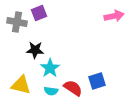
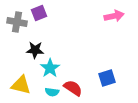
blue square: moved 10 px right, 3 px up
cyan semicircle: moved 1 px right, 1 px down
